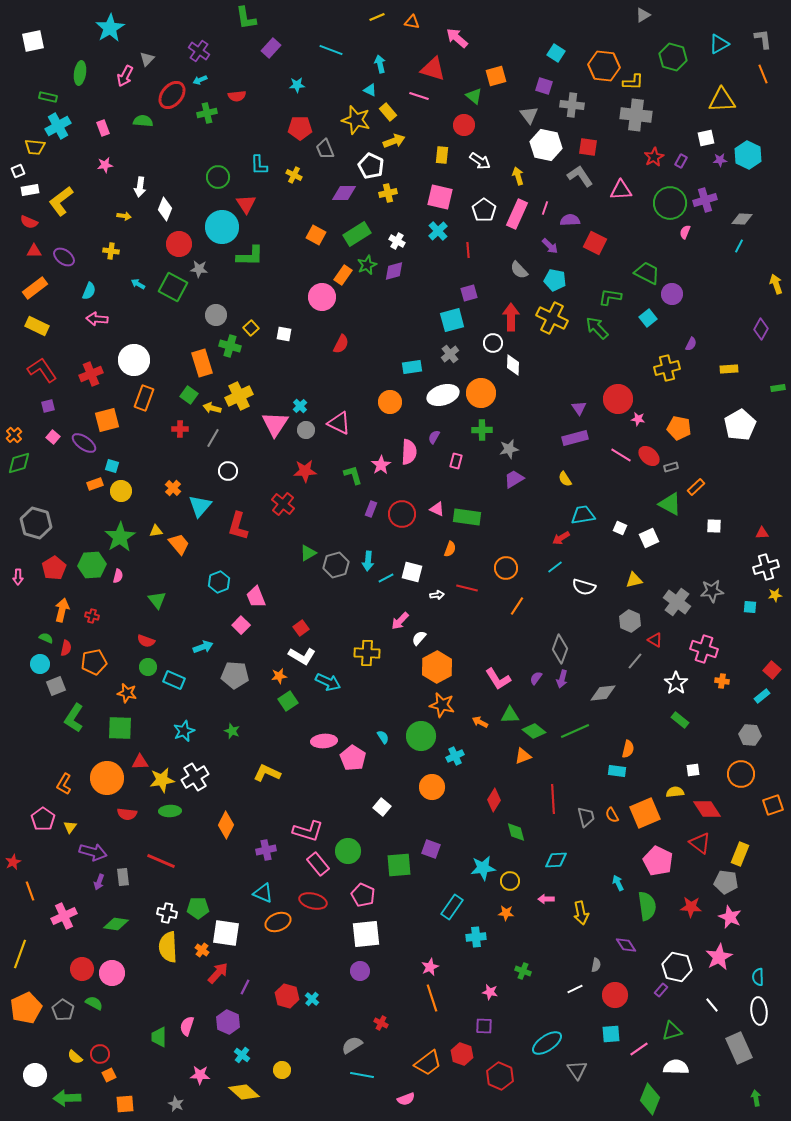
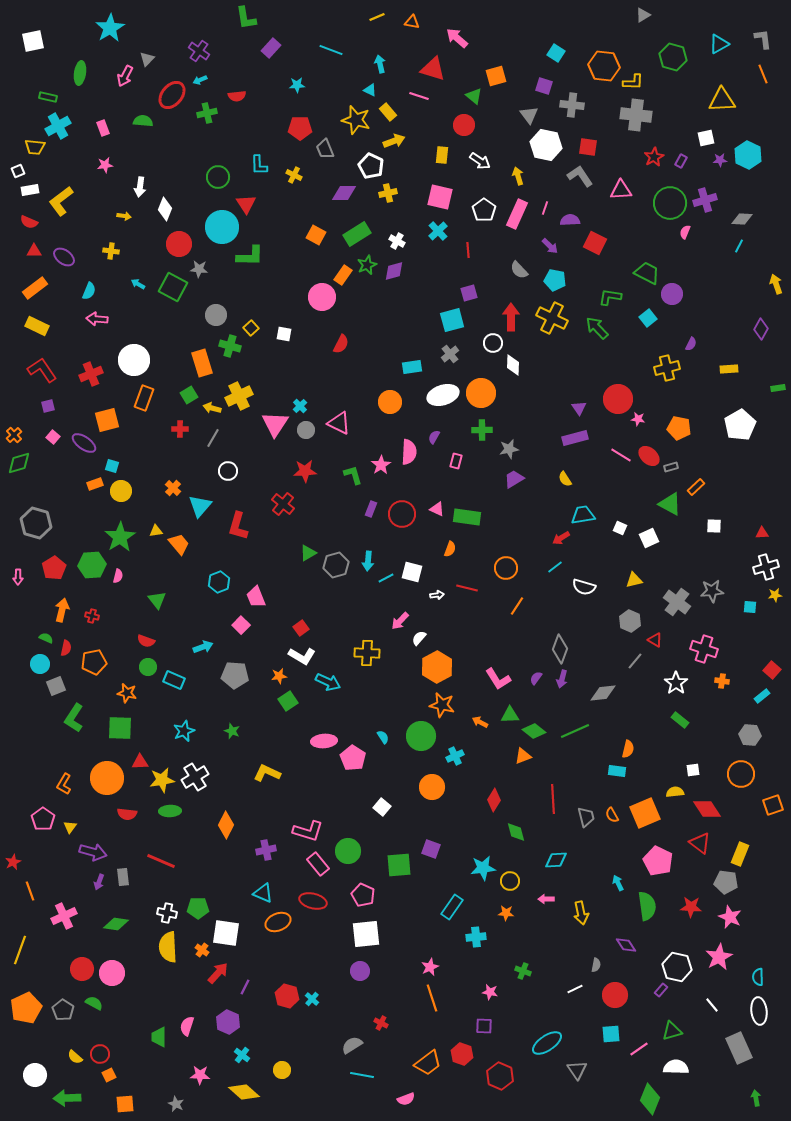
green square at (189, 395): rotated 24 degrees clockwise
yellow line at (20, 954): moved 4 px up
